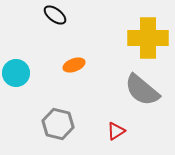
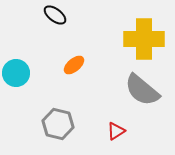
yellow cross: moved 4 px left, 1 px down
orange ellipse: rotated 20 degrees counterclockwise
